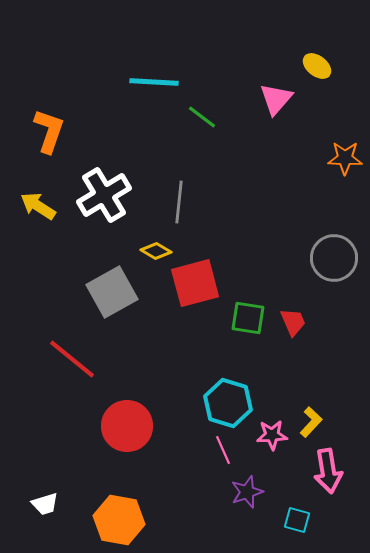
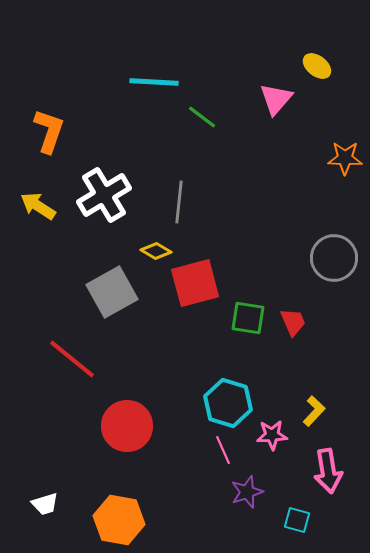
yellow L-shape: moved 3 px right, 11 px up
